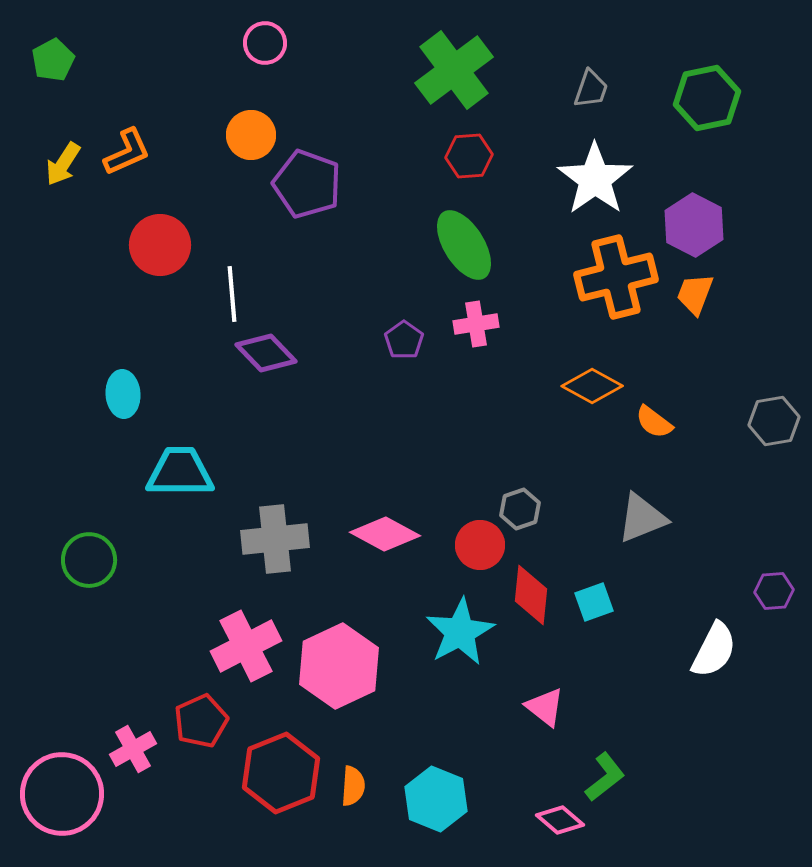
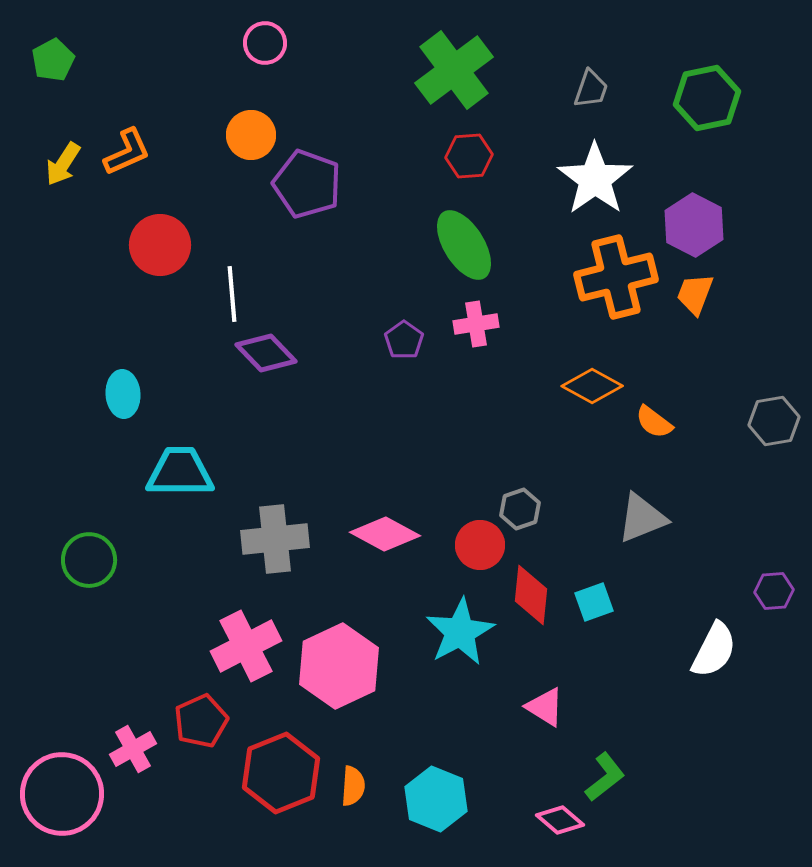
pink triangle at (545, 707): rotated 6 degrees counterclockwise
